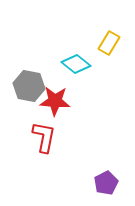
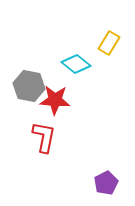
red star: moved 1 px up
